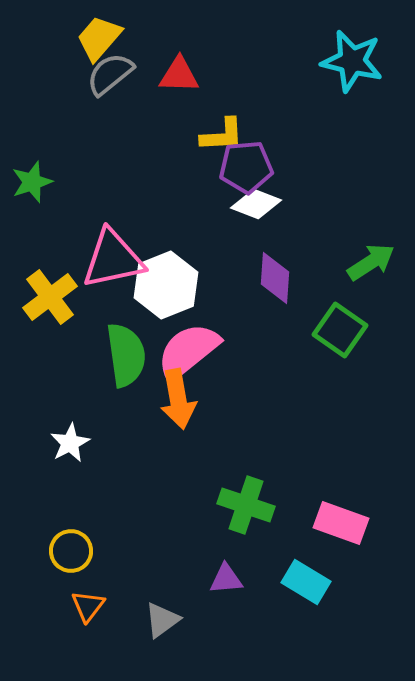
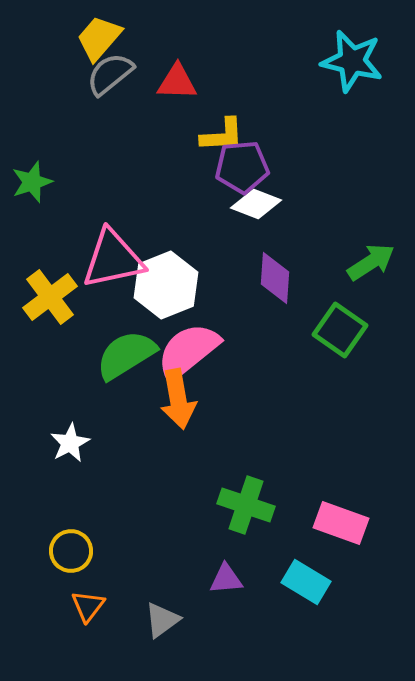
red triangle: moved 2 px left, 7 px down
purple pentagon: moved 4 px left
green semicircle: rotated 114 degrees counterclockwise
